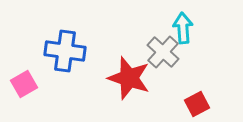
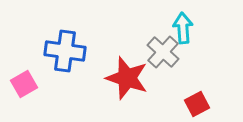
red star: moved 2 px left
